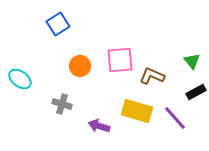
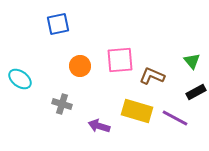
blue square: rotated 20 degrees clockwise
purple line: rotated 20 degrees counterclockwise
